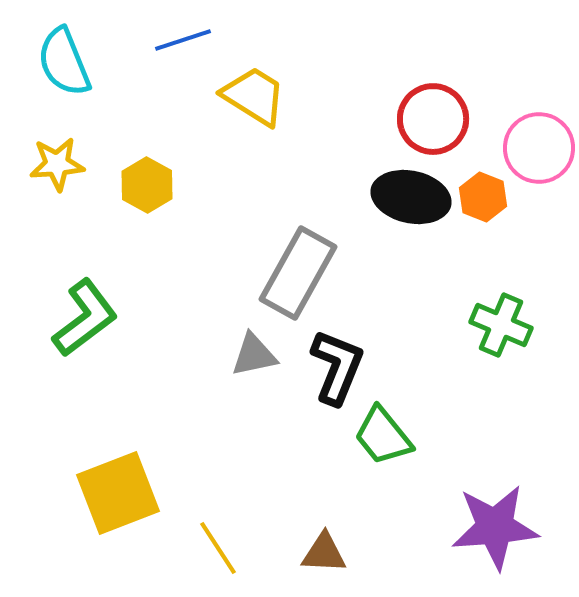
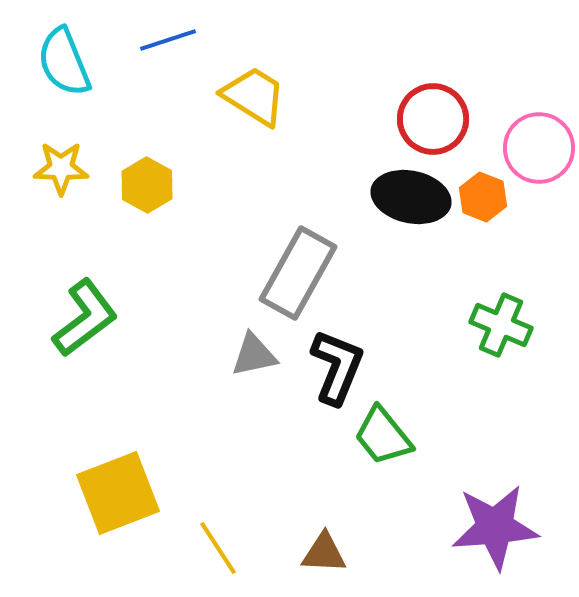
blue line: moved 15 px left
yellow star: moved 4 px right, 4 px down; rotated 6 degrees clockwise
